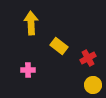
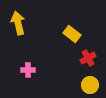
yellow arrow: moved 13 px left; rotated 10 degrees counterclockwise
yellow rectangle: moved 13 px right, 12 px up
yellow circle: moved 3 px left
